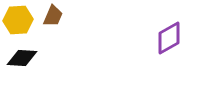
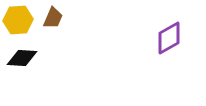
brown trapezoid: moved 2 px down
